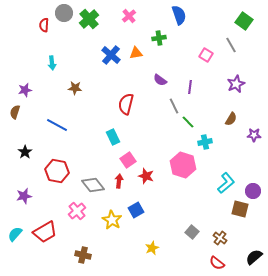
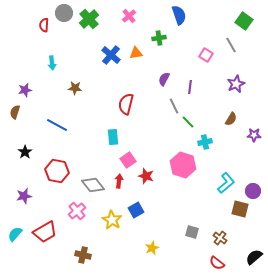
purple semicircle at (160, 80): moved 4 px right, 1 px up; rotated 80 degrees clockwise
cyan rectangle at (113, 137): rotated 21 degrees clockwise
gray square at (192, 232): rotated 24 degrees counterclockwise
